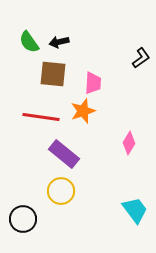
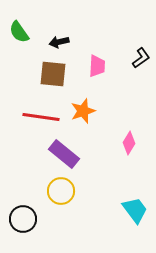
green semicircle: moved 10 px left, 10 px up
pink trapezoid: moved 4 px right, 17 px up
